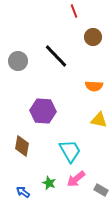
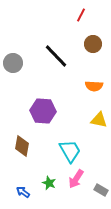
red line: moved 7 px right, 4 px down; rotated 48 degrees clockwise
brown circle: moved 7 px down
gray circle: moved 5 px left, 2 px down
pink arrow: rotated 18 degrees counterclockwise
